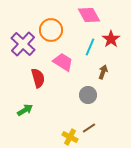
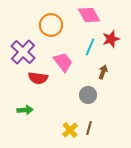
orange circle: moved 5 px up
red star: rotated 18 degrees clockwise
purple cross: moved 8 px down
pink trapezoid: rotated 20 degrees clockwise
red semicircle: rotated 114 degrees clockwise
green arrow: rotated 28 degrees clockwise
brown line: rotated 40 degrees counterclockwise
yellow cross: moved 7 px up; rotated 21 degrees clockwise
